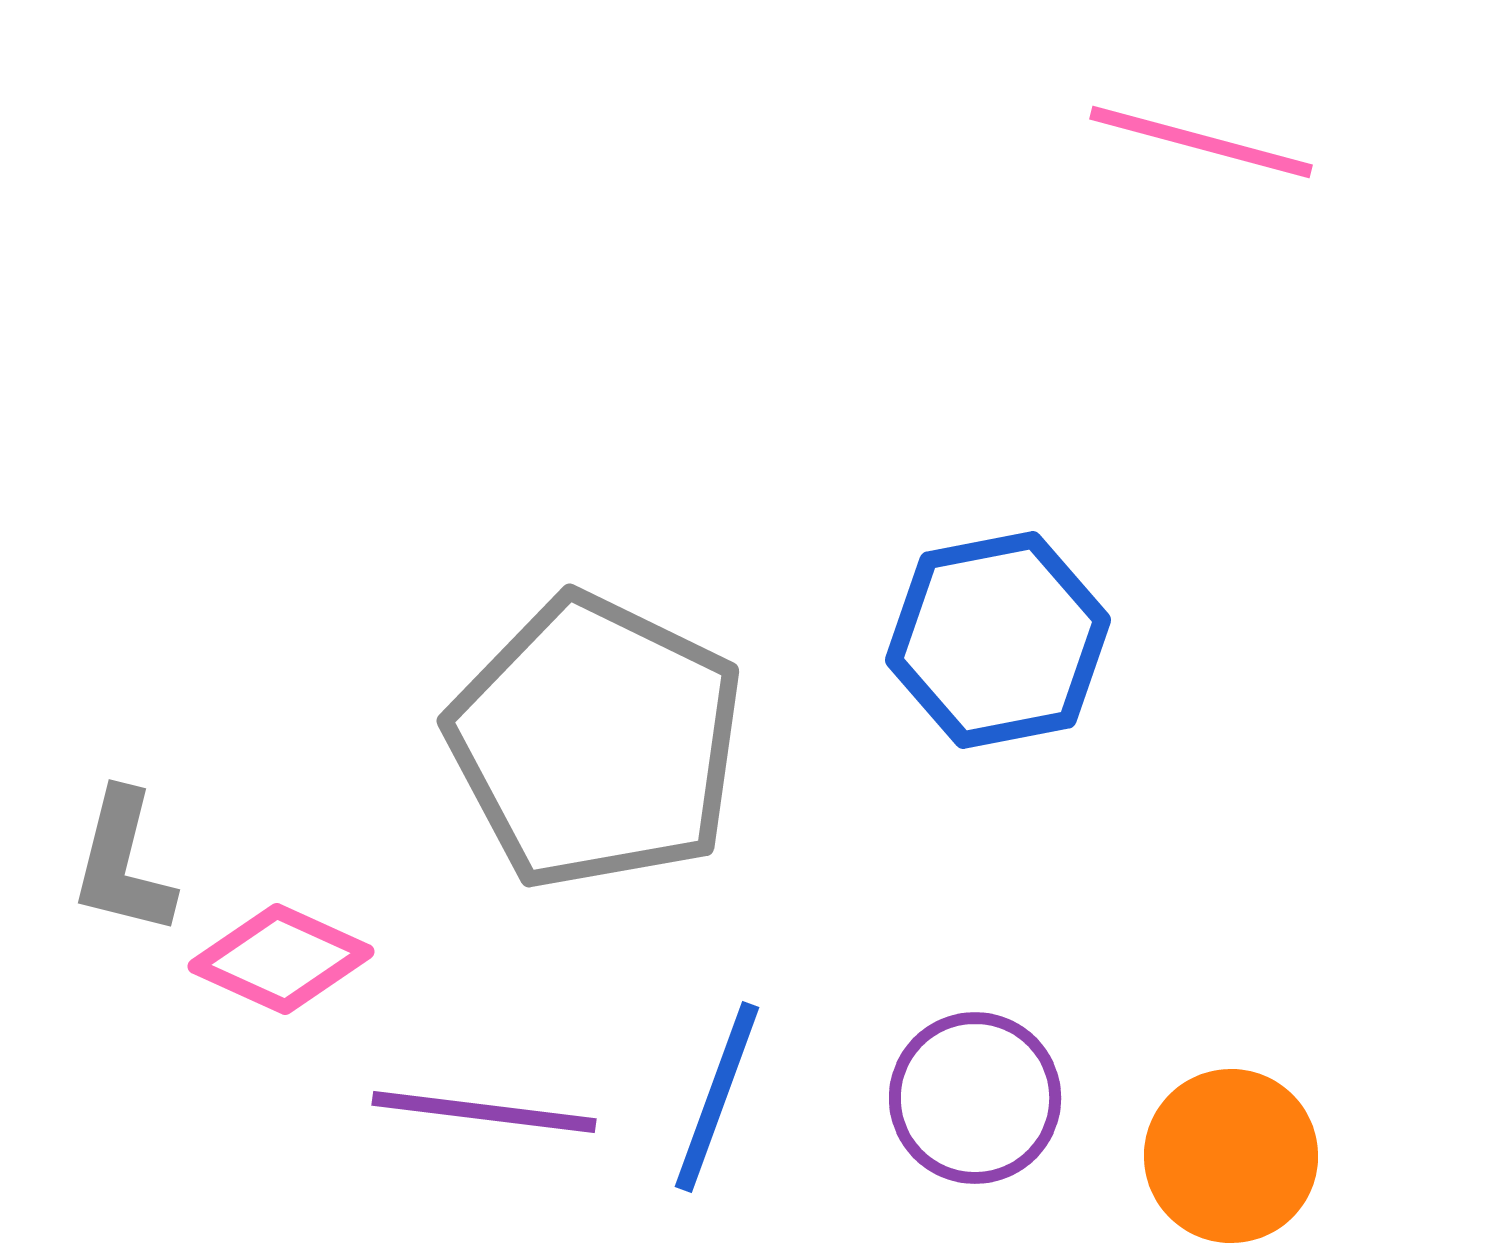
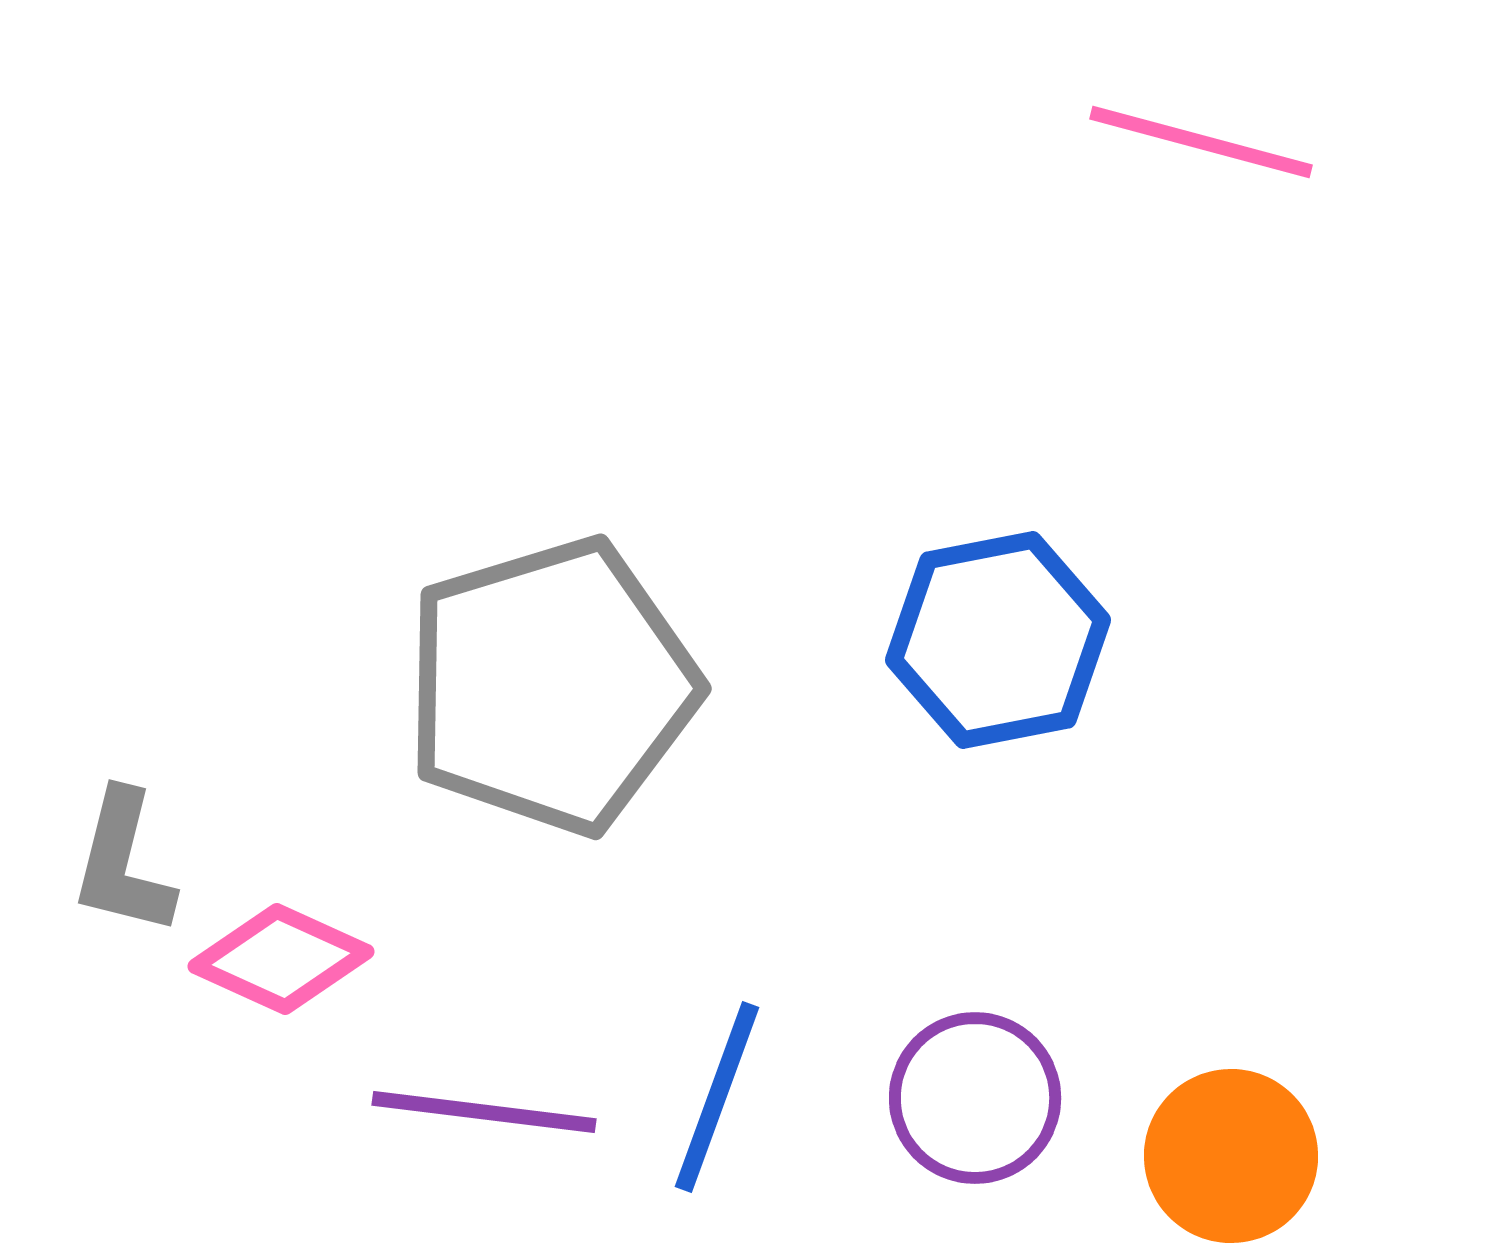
gray pentagon: moved 45 px left, 56 px up; rotated 29 degrees clockwise
